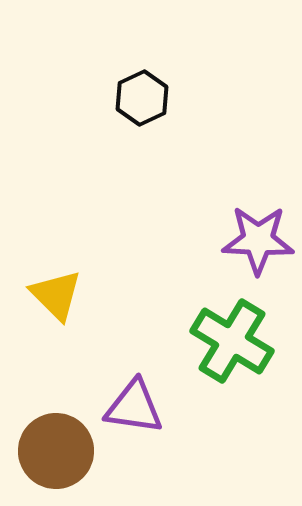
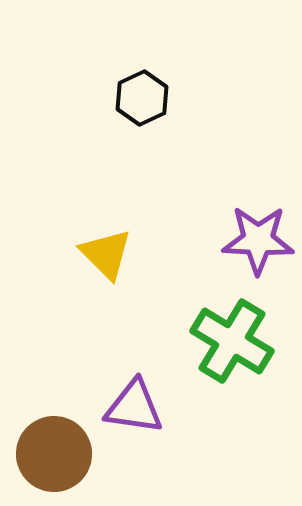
yellow triangle: moved 50 px right, 41 px up
brown circle: moved 2 px left, 3 px down
